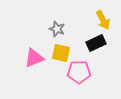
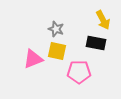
gray star: moved 1 px left
black rectangle: rotated 36 degrees clockwise
yellow square: moved 4 px left, 2 px up
pink triangle: moved 1 px left, 1 px down
